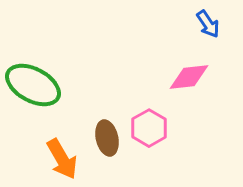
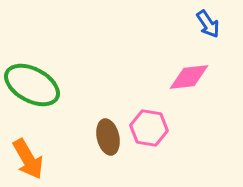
green ellipse: moved 1 px left
pink hexagon: rotated 21 degrees counterclockwise
brown ellipse: moved 1 px right, 1 px up
orange arrow: moved 34 px left
